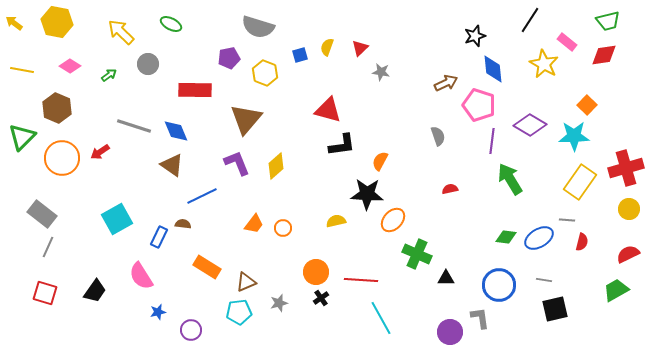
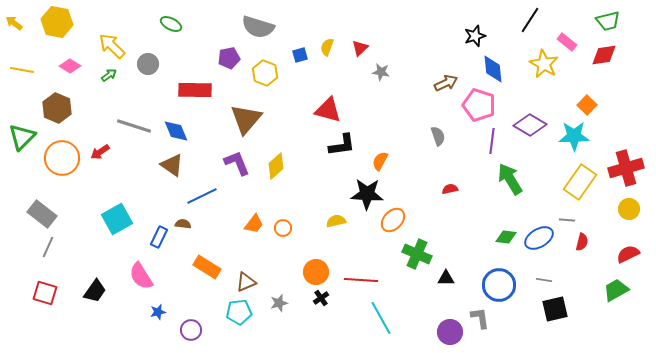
yellow arrow at (121, 32): moved 9 px left, 14 px down
